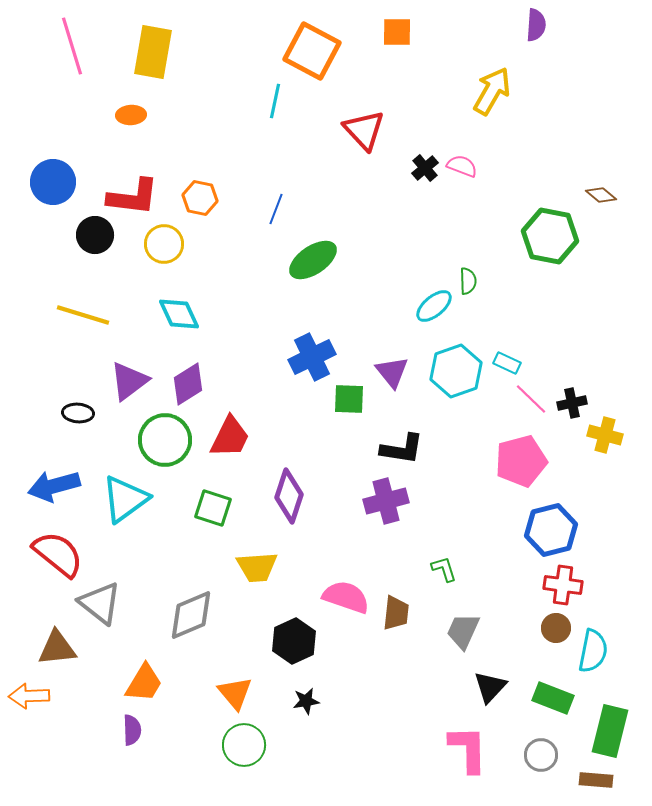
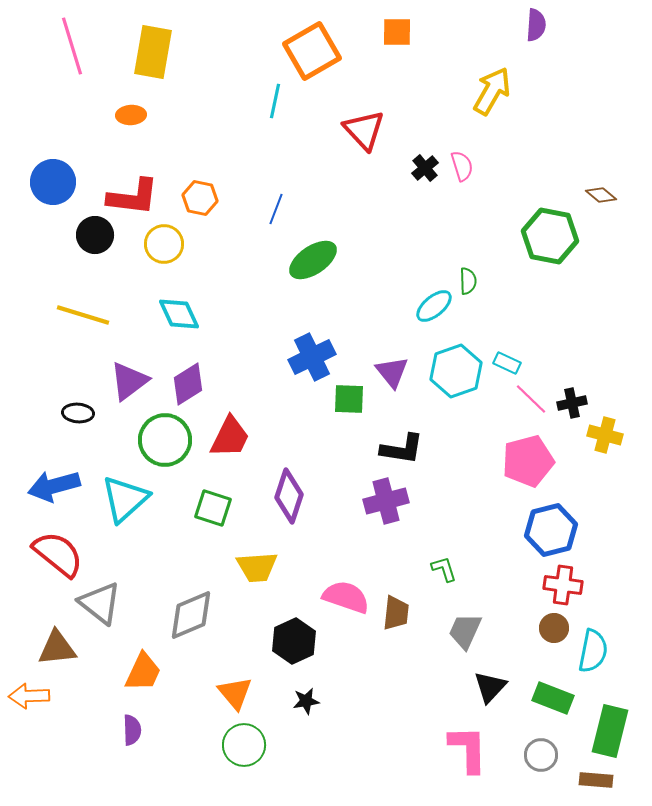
orange square at (312, 51): rotated 32 degrees clockwise
pink semicircle at (462, 166): rotated 52 degrees clockwise
pink pentagon at (521, 461): moved 7 px right
cyan triangle at (125, 499): rotated 6 degrees counterclockwise
brown circle at (556, 628): moved 2 px left
gray trapezoid at (463, 631): moved 2 px right
orange trapezoid at (144, 683): moved 1 px left, 11 px up; rotated 6 degrees counterclockwise
